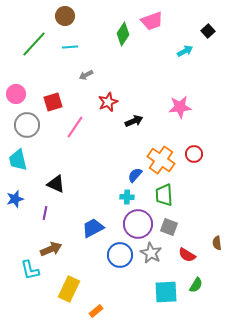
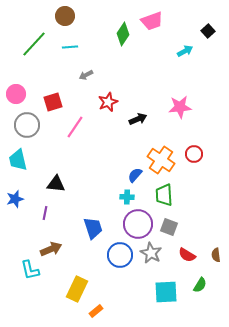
black arrow: moved 4 px right, 2 px up
black triangle: rotated 18 degrees counterclockwise
blue trapezoid: rotated 100 degrees clockwise
brown semicircle: moved 1 px left, 12 px down
green semicircle: moved 4 px right
yellow rectangle: moved 8 px right
